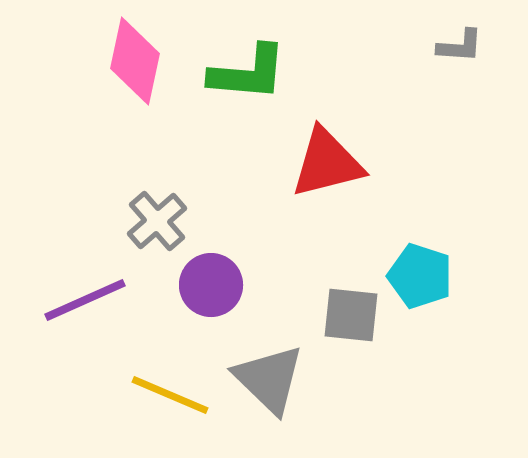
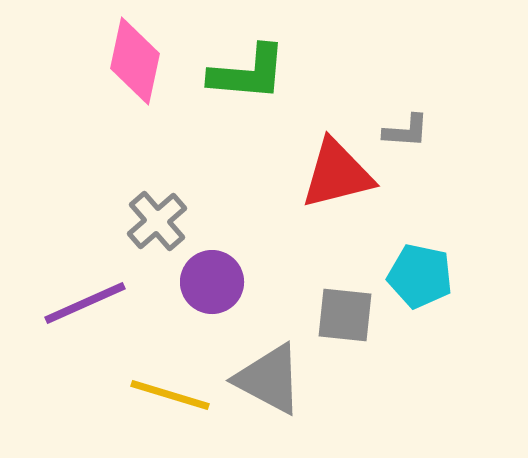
gray L-shape: moved 54 px left, 85 px down
red triangle: moved 10 px right, 11 px down
cyan pentagon: rotated 6 degrees counterclockwise
purple circle: moved 1 px right, 3 px up
purple line: moved 3 px down
gray square: moved 6 px left
gray triangle: rotated 16 degrees counterclockwise
yellow line: rotated 6 degrees counterclockwise
